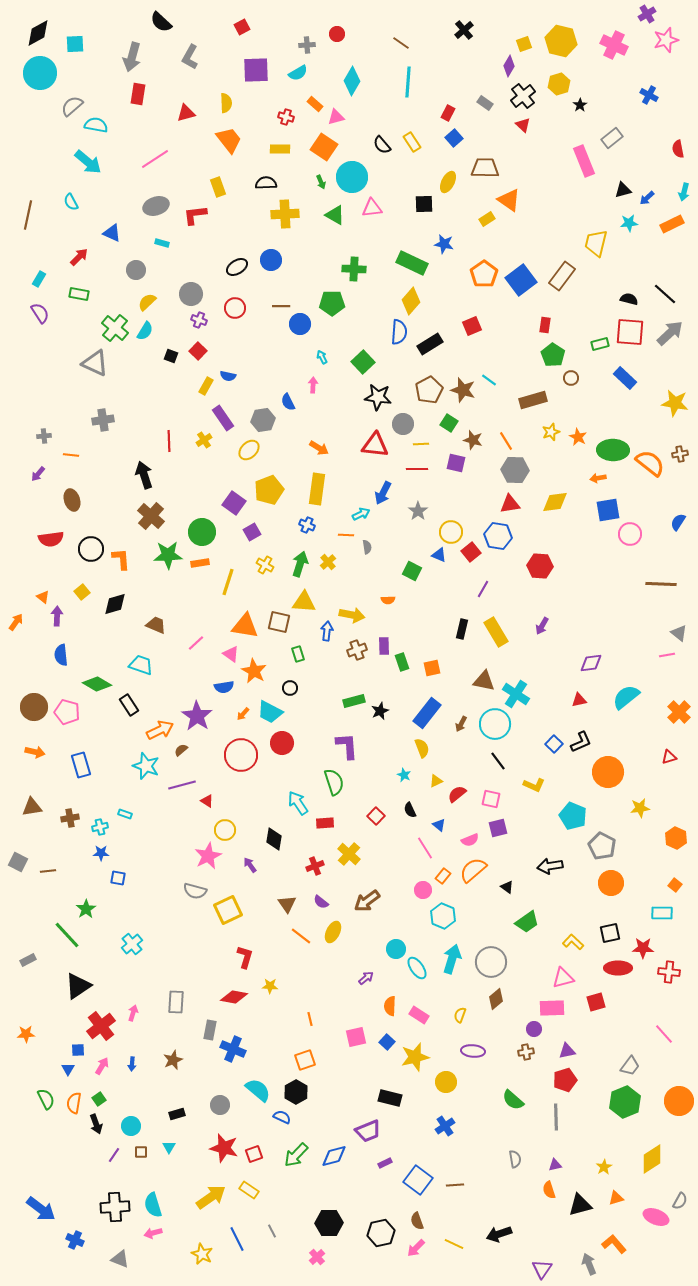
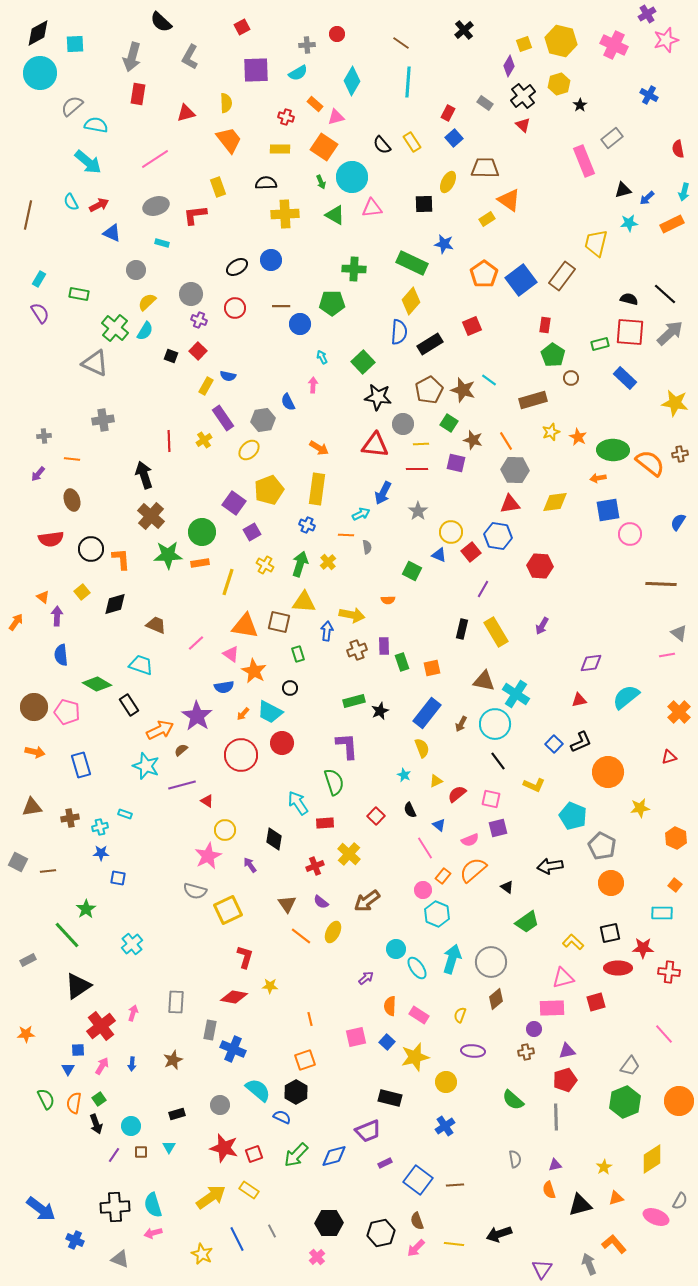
red arrow at (79, 257): moved 20 px right, 52 px up; rotated 18 degrees clockwise
orange line at (71, 455): moved 1 px right, 4 px down
cyan hexagon at (443, 916): moved 6 px left, 2 px up
yellow line at (454, 1244): rotated 18 degrees counterclockwise
